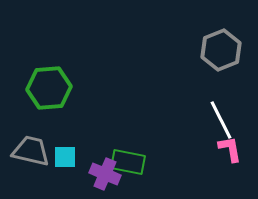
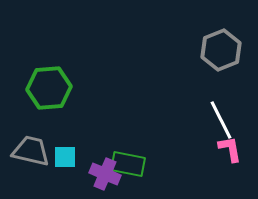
green rectangle: moved 2 px down
